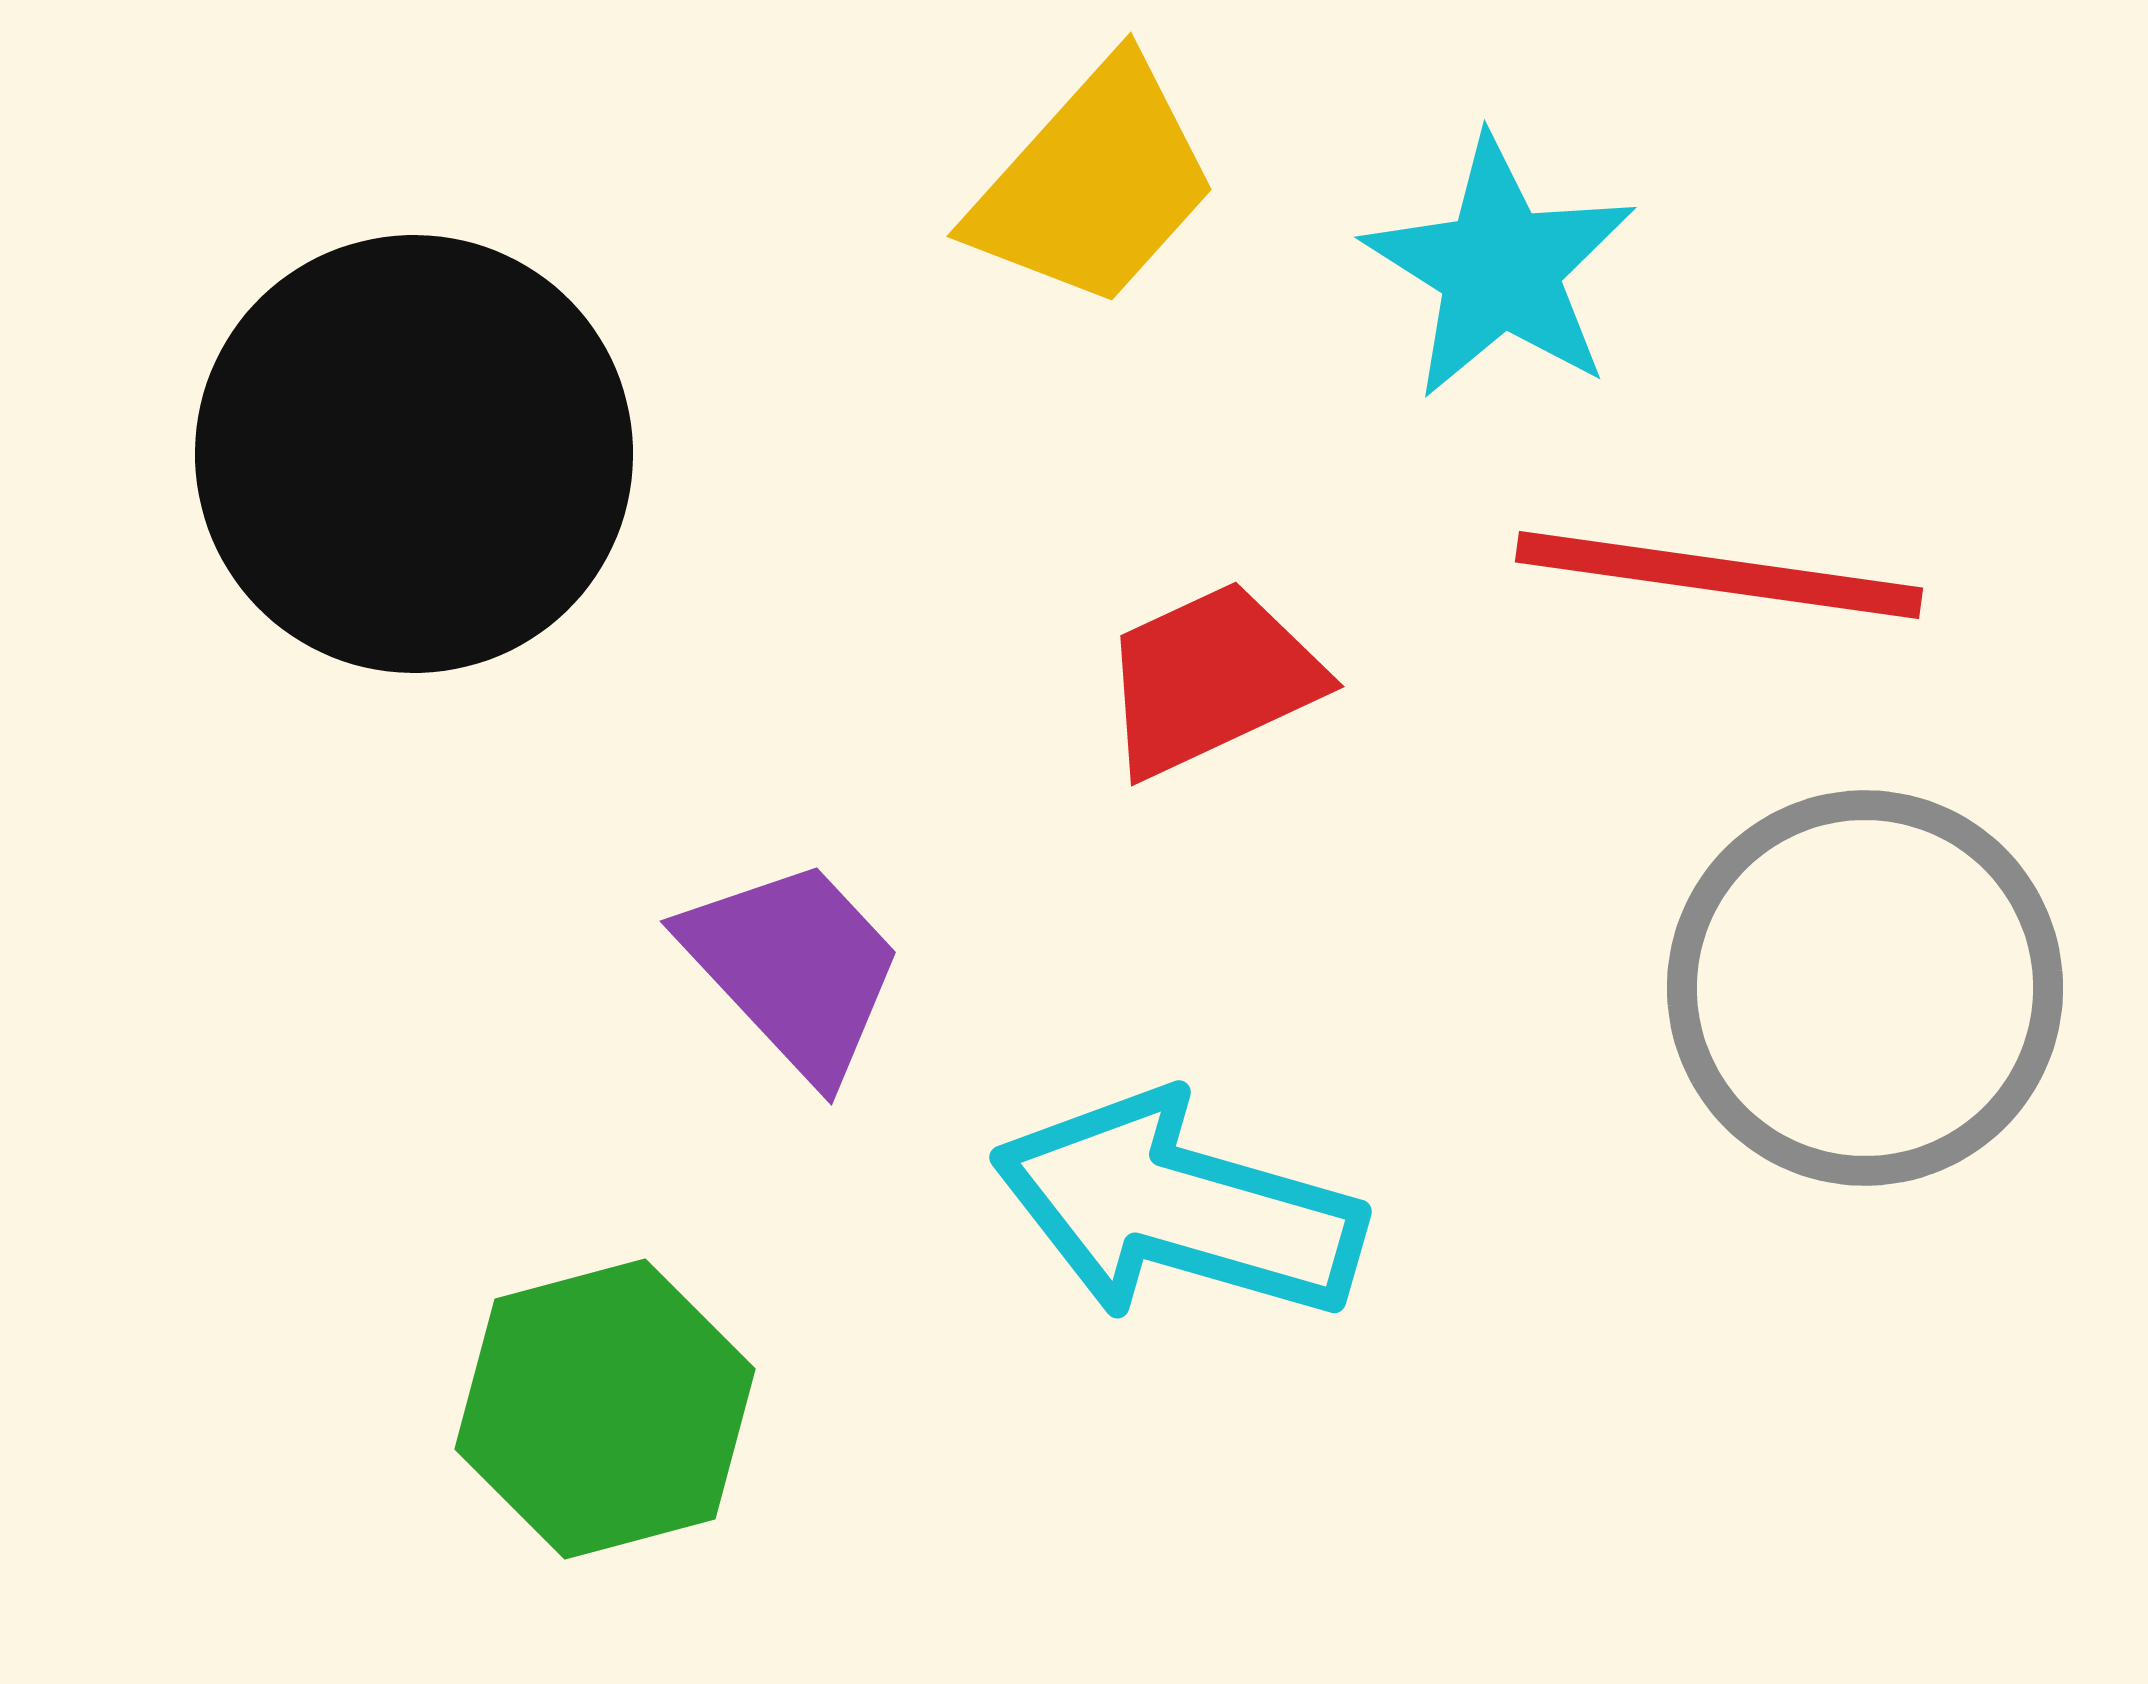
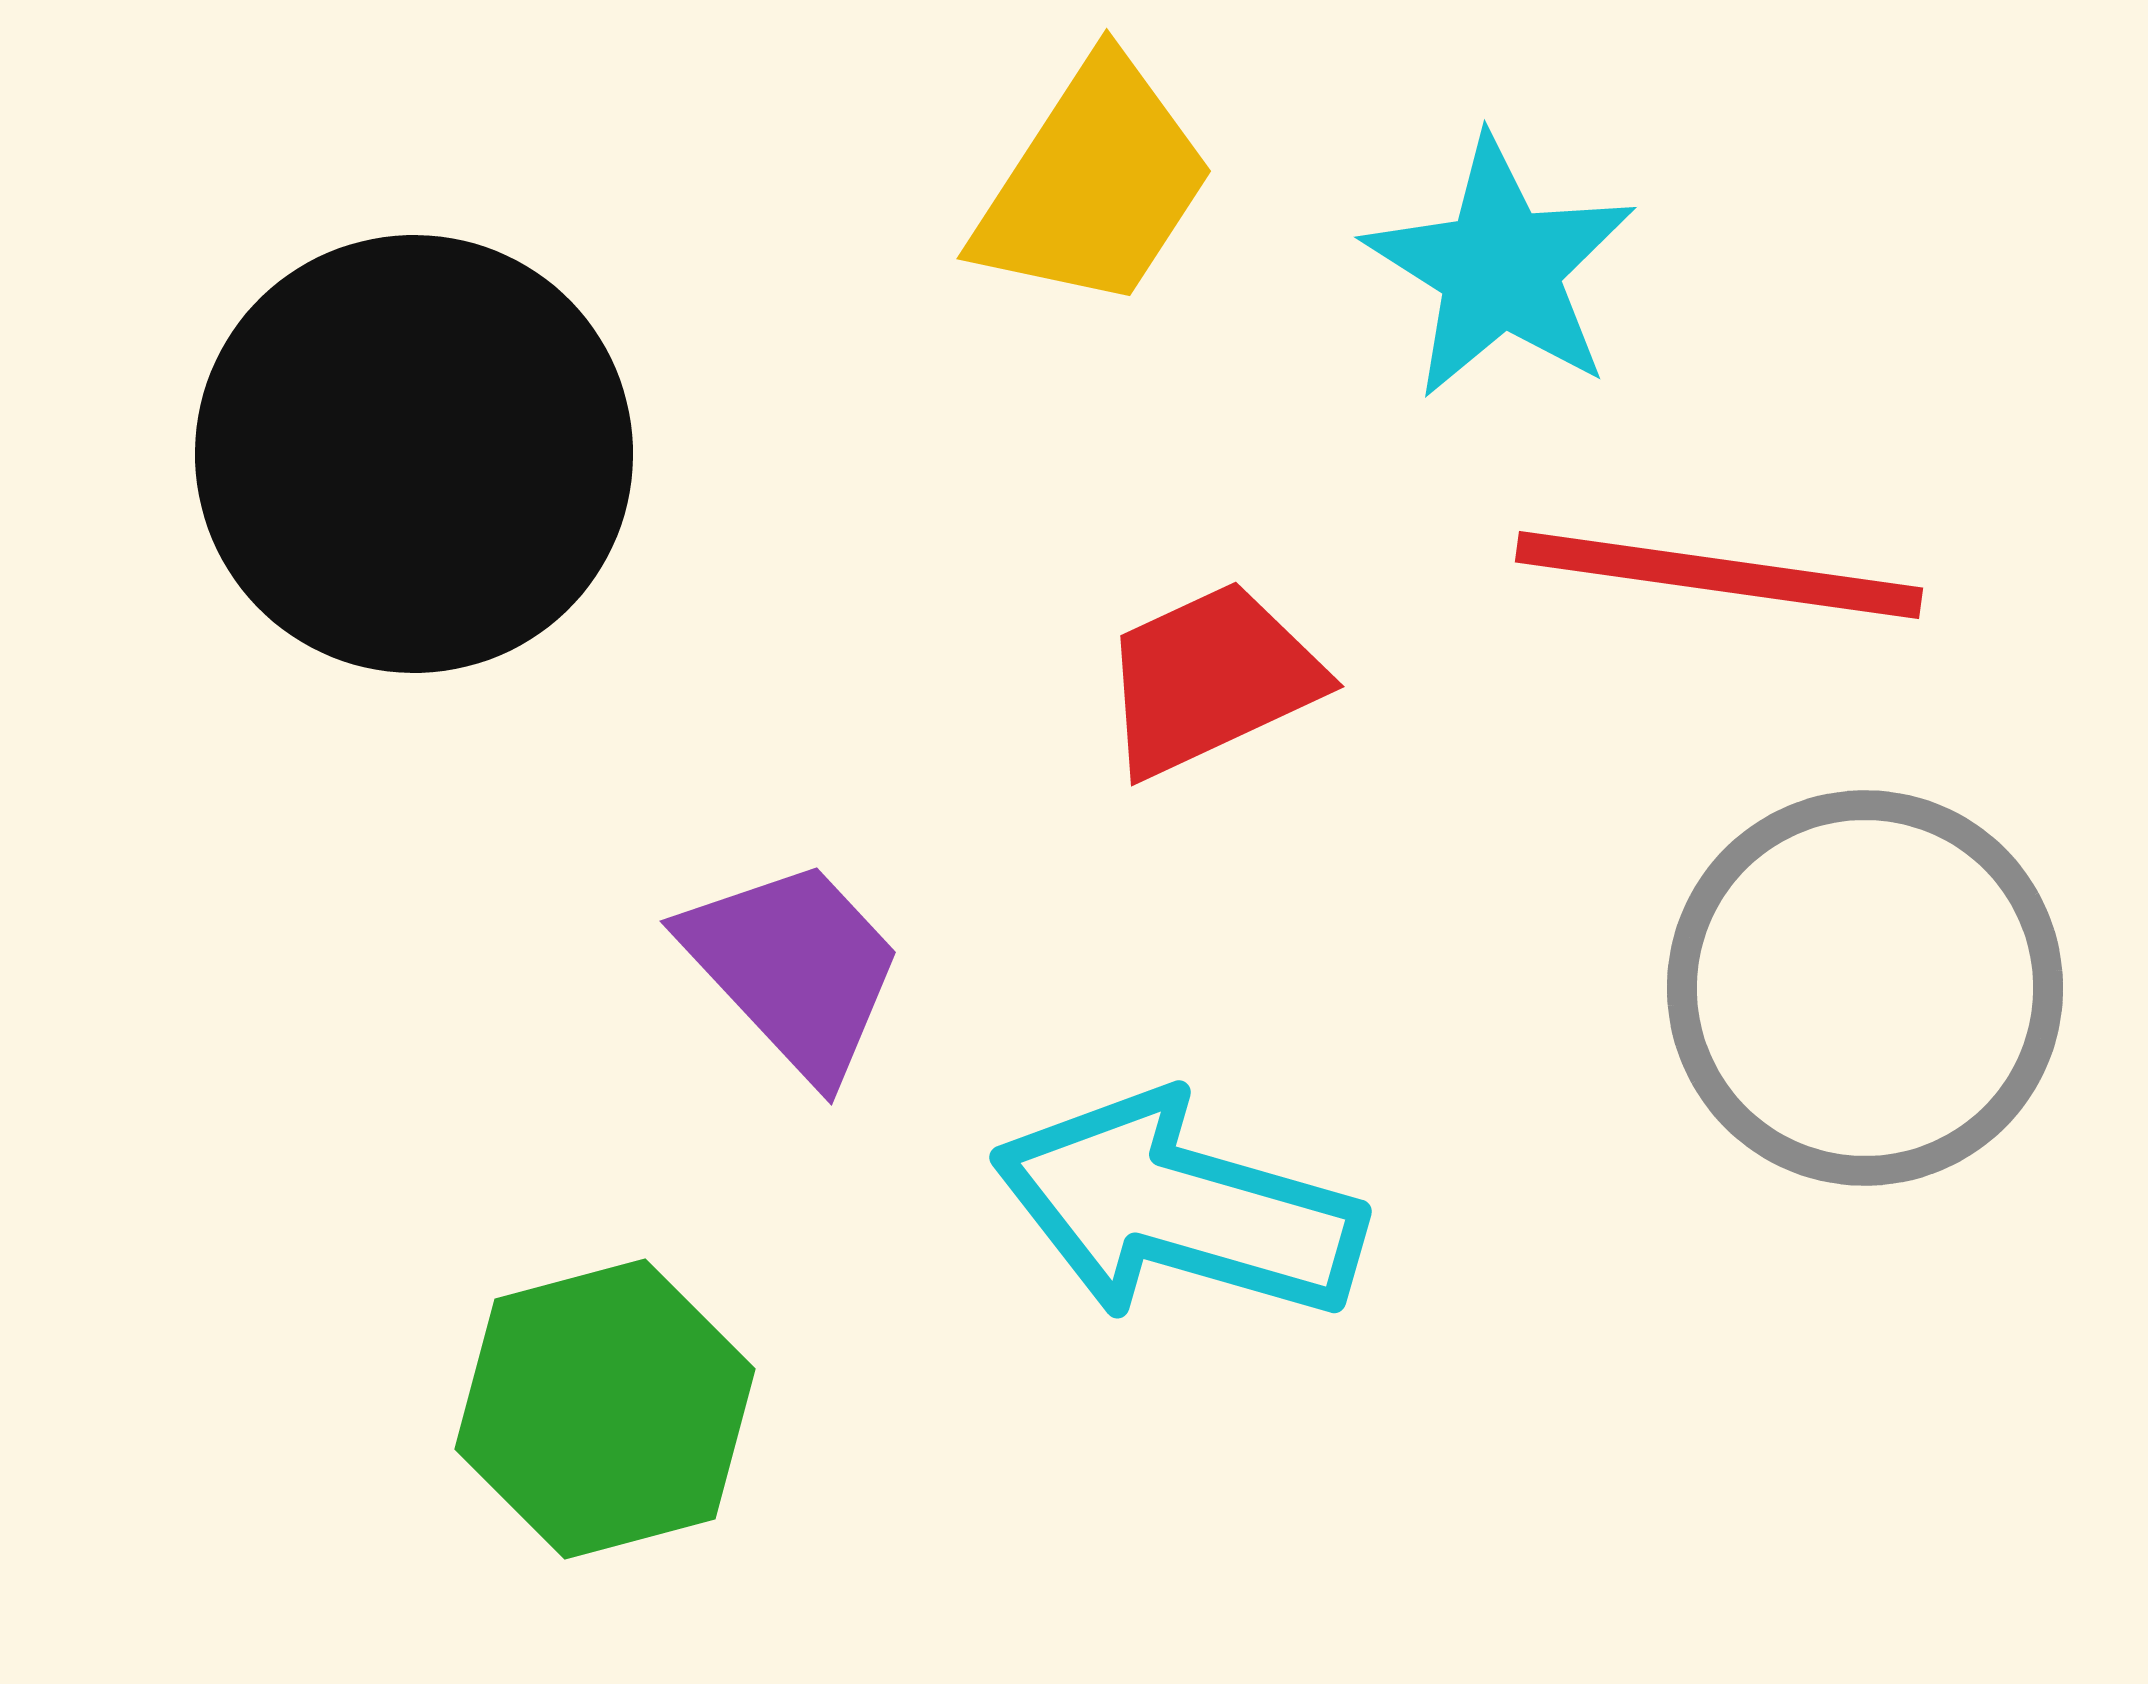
yellow trapezoid: rotated 9 degrees counterclockwise
